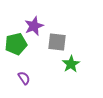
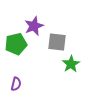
purple semicircle: moved 8 px left, 6 px down; rotated 48 degrees clockwise
